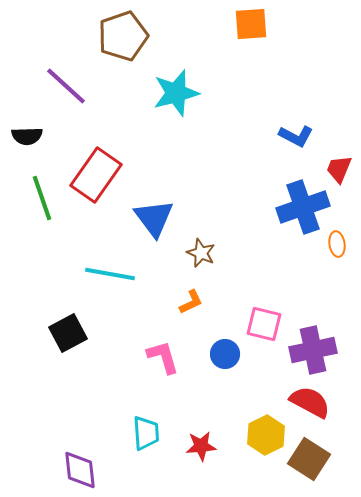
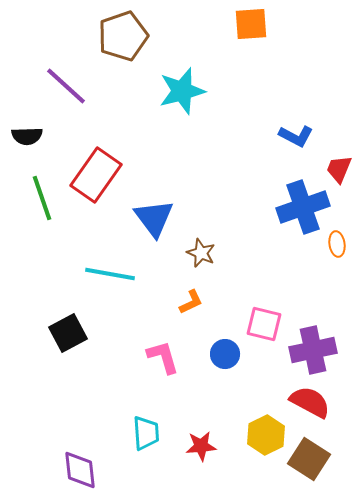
cyan star: moved 6 px right, 2 px up
